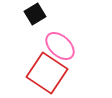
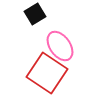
pink ellipse: rotated 12 degrees clockwise
